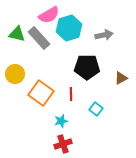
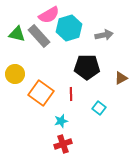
gray rectangle: moved 2 px up
cyan square: moved 3 px right, 1 px up
